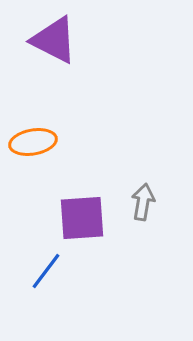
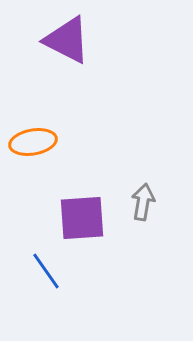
purple triangle: moved 13 px right
blue line: rotated 72 degrees counterclockwise
